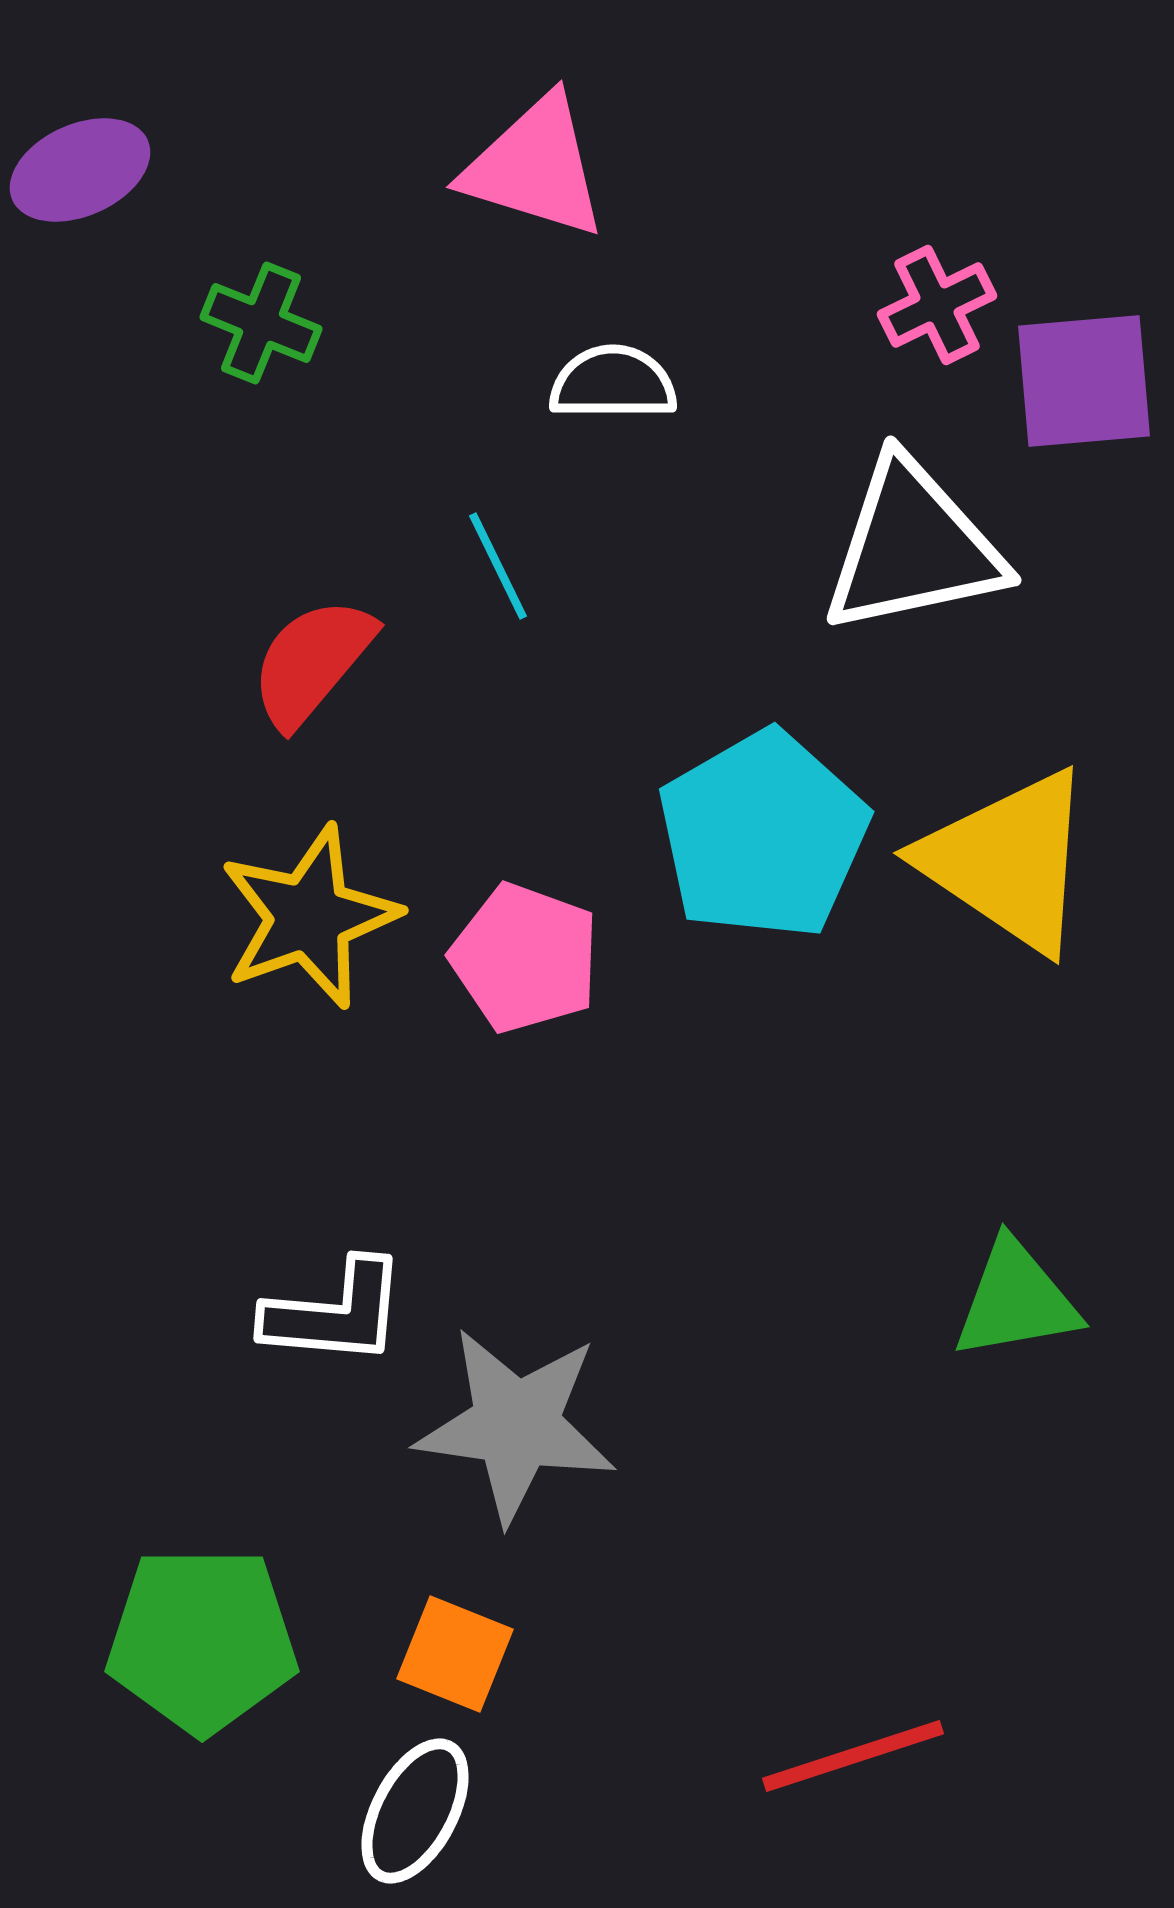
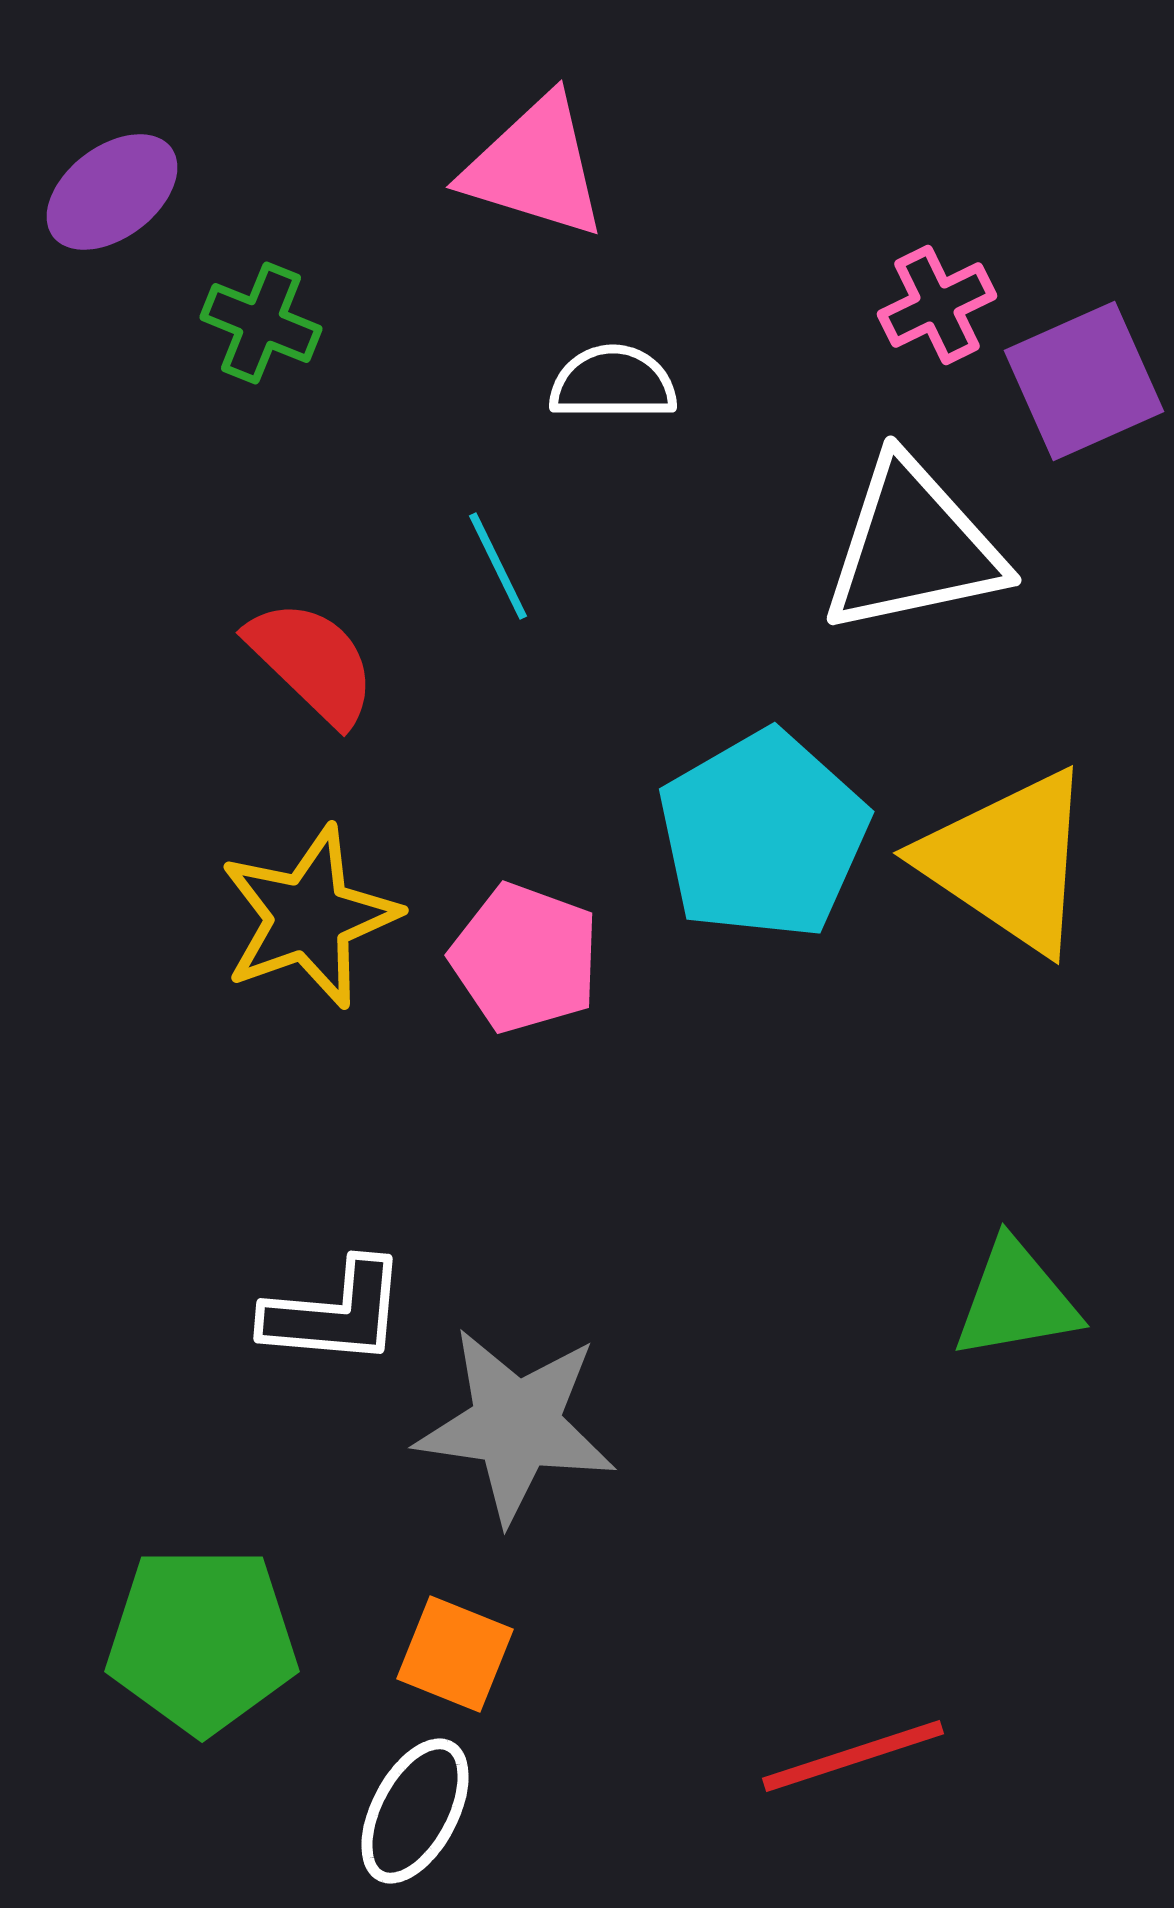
purple ellipse: moved 32 px right, 22 px down; rotated 13 degrees counterclockwise
purple square: rotated 19 degrees counterclockwise
red semicircle: rotated 94 degrees clockwise
